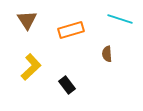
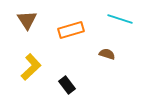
brown semicircle: rotated 112 degrees clockwise
